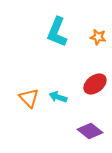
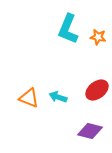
cyan L-shape: moved 11 px right, 3 px up
red ellipse: moved 2 px right, 6 px down
orange triangle: rotated 25 degrees counterclockwise
purple diamond: rotated 25 degrees counterclockwise
